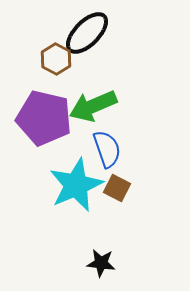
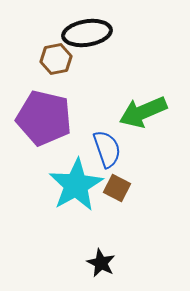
black ellipse: rotated 36 degrees clockwise
brown hexagon: rotated 20 degrees clockwise
green arrow: moved 50 px right, 6 px down
cyan star: rotated 6 degrees counterclockwise
black star: rotated 20 degrees clockwise
